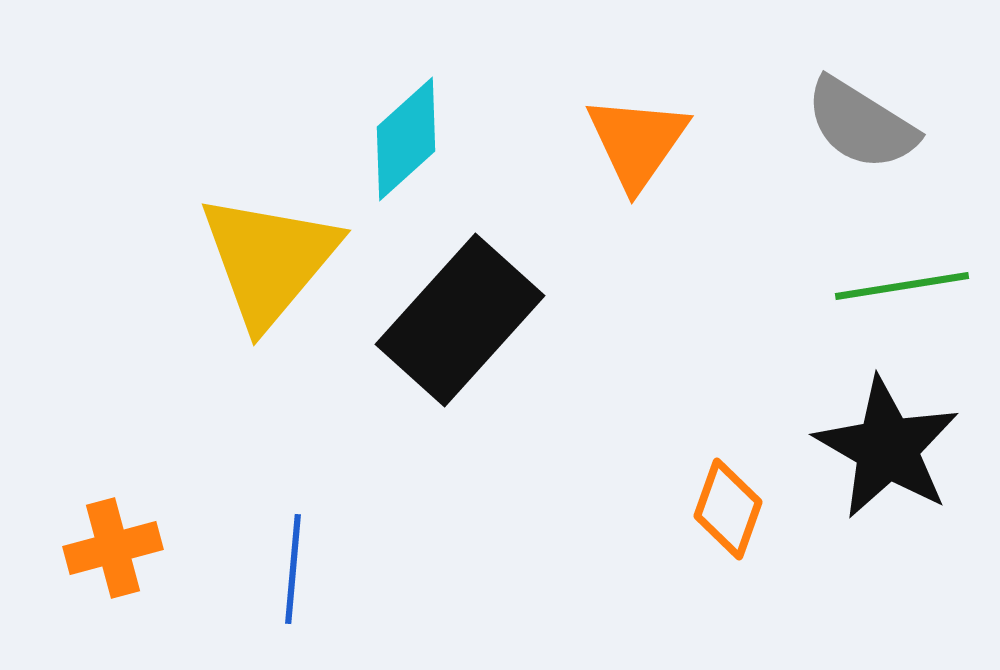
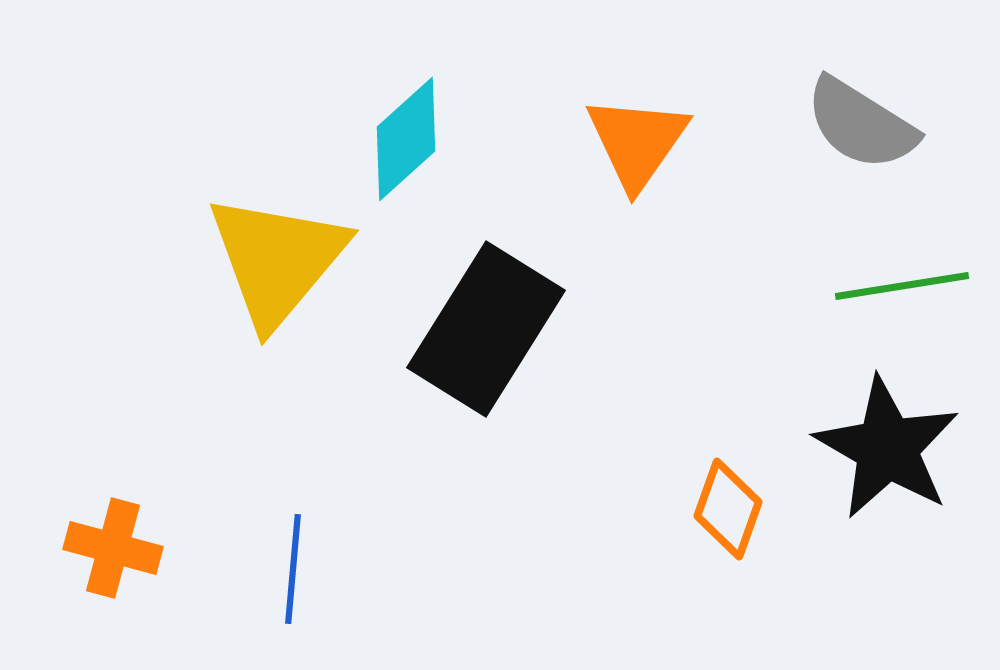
yellow triangle: moved 8 px right
black rectangle: moved 26 px right, 9 px down; rotated 10 degrees counterclockwise
orange cross: rotated 30 degrees clockwise
